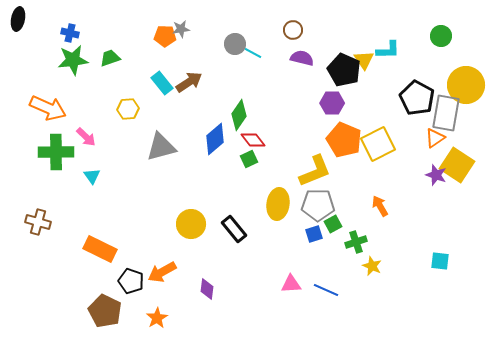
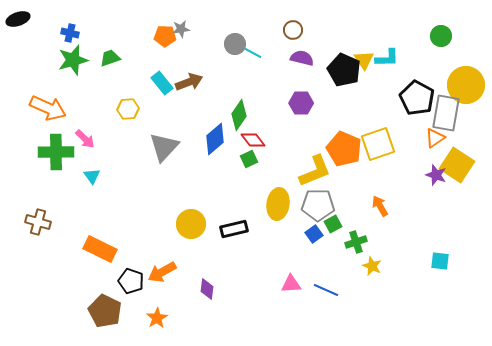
black ellipse at (18, 19): rotated 60 degrees clockwise
cyan L-shape at (388, 50): moved 1 px left, 8 px down
green star at (73, 60): rotated 8 degrees counterclockwise
brown arrow at (189, 82): rotated 12 degrees clockwise
purple hexagon at (332, 103): moved 31 px left
pink arrow at (86, 137): moved 1 px left, 2 px down
orange pentagon at (344, 140): moved 9 px down
yellow square at (378, 144): rotated 8 degrees clockwise
gray triangle at (161, 147): moved 3 px right; rotated 32 degrees counterclockwise
black rectangle at (234, 229): rotated 64 degrees counterclockwise
blue square at (314, 234): rotated 18 degrees counterclockwise
